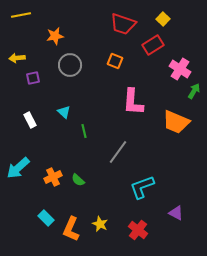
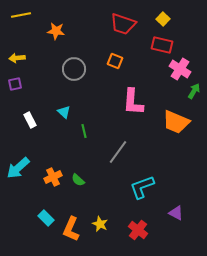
orange star: moved 1 px right, 5 px up; rotated 18 degrees clockwise
red rectangle: moved 9 px right; rotated 45 degrees clockwise
gray circle: moved 4 px right, 4 px down
purple square: moved 18 px left, 6 px down
